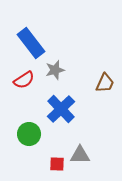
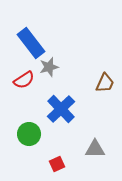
gray star: moved 6 px left, 3 px up
gray triangle: moved 15 px right, 6 px up
red square: rotated 28 degrees counterclockwise
